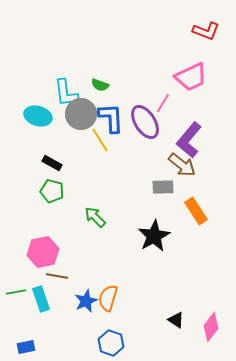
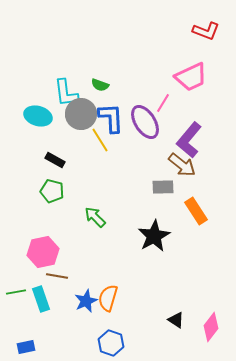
black rectangle: moved 3 px right, 3 px up
